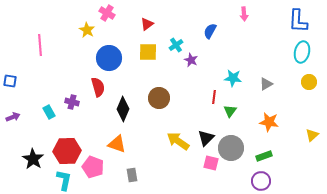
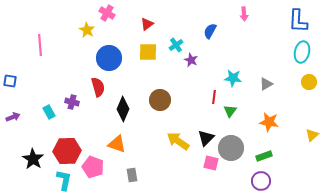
brown circle: moved 1 px right, 2 px down
